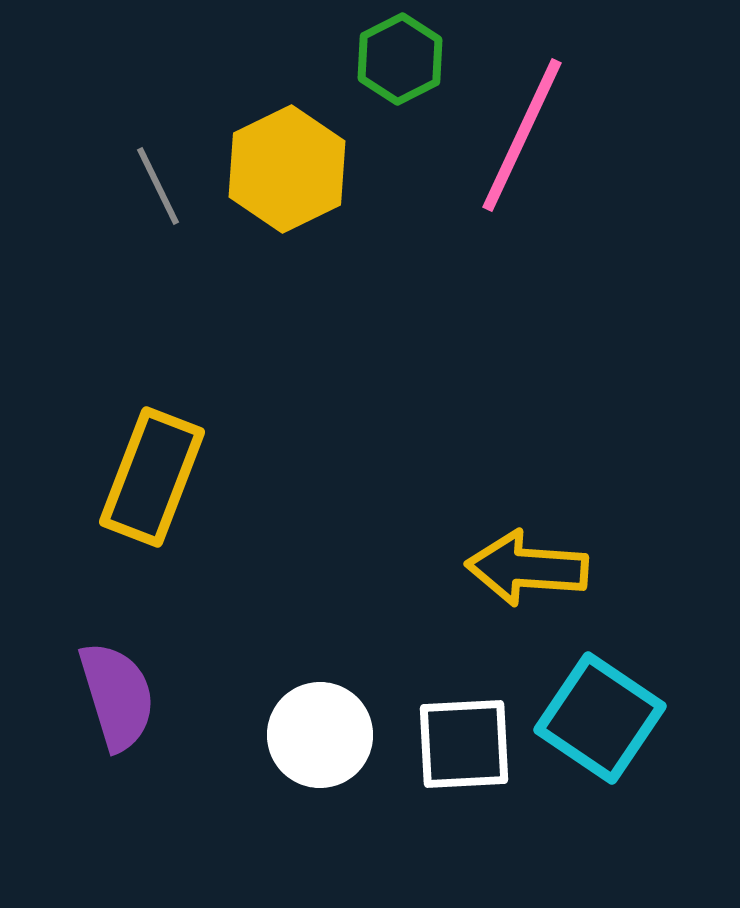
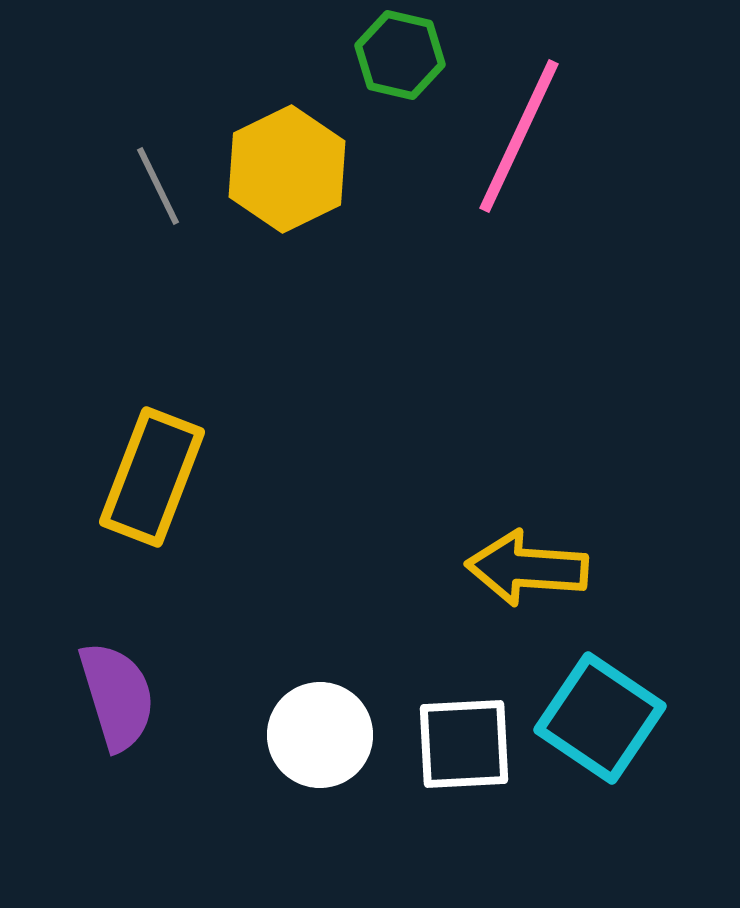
green hexagon: moved 4 px up; rotated 20 degrees counterclockwise
pink line: moved 3 px left, 1 px down
